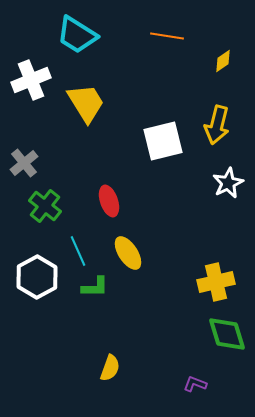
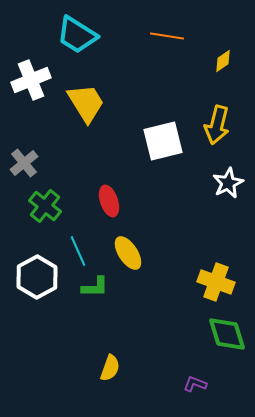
yellow cross: rotated 33 degrees clockwise
